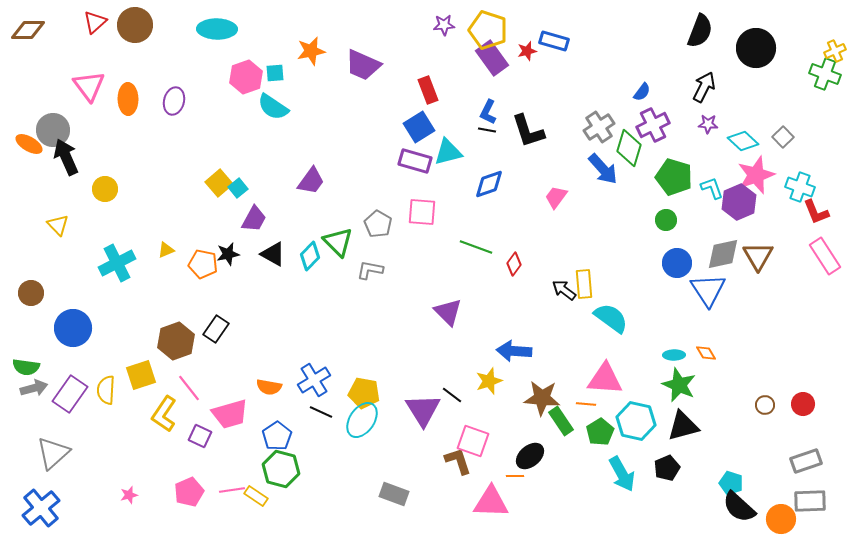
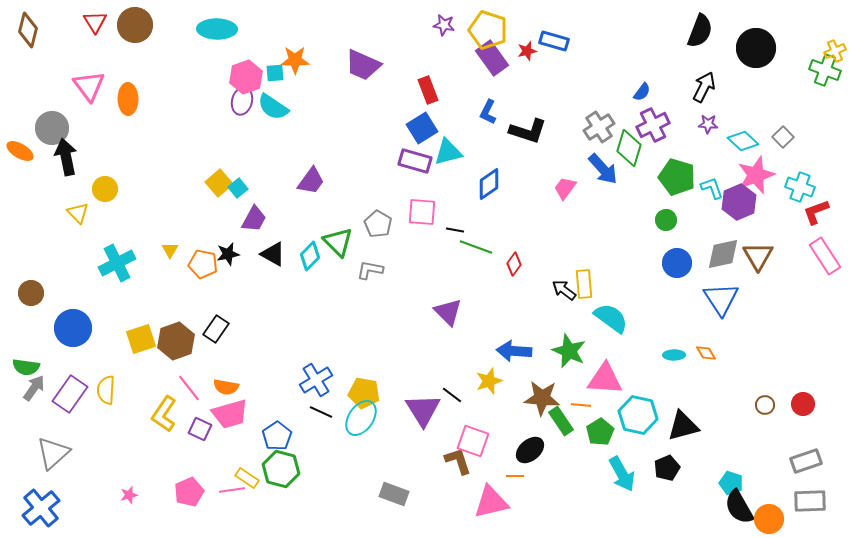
red triangle at (95, 22): rotated 20 degrees counterclockwise
purple star at (444, 25): rotated 15 degrees clockwise
brown diamond at (28, 30): rotated 76 degrees counterclockwise
orange star at (311, 51): moved 16 px left, 9 px down; rotated 12 degrees clockwise
green cross at (825, 74): moved 4 px up
purple ellipse at (174, 101): moved 68 px right
blue square at (419, 127): moved 3 px right, 1 px down
gray circle at (53, 130): moved 1 px left, 2 px up
black line at (487, 130): moved 32 px left, 100 px down
black L-shape at (528, 131): rotated 54 degrees counterclockwise
orange ellipse at (29, 144): moved 9 px left, 7 px down
black arrow at (66, 157): rotated 12 degrees clockwise
green pentagon at (674, 177): moved 3 px right
blue diamond at (489, 184): rotated 16 degrees counterclockwise
pink trapezoid at (556, 197): moved 9 px right, 9 px up
red L-shape at (816, 212): rotated 92 degrees clockwise
yellow triangle at (58, 225): moved 20 px right, 12 px up
yellow triangle at (166, 250): moved 4 px right; rotated 36 degrees counterclockwise
blue triangle at (708, 290): moved 13 px right, 9 px down
yellow square at (141, 375): moved 36 px up
blue cross at (314, 380): moved 2 px right
green star at (679, 385): moved 110 px left, 34 px up
orange semicircle at (269, 387): moved 43 px left
gray arrow at (34, 388): rotated 40 degrees counterclockwise
orange line at (586, 404): moved 5 px left, 1 px down
cyan ellipse at (362, 420): moved 1 px left, 2 px up
cyan hexagon at (636, 421): moved 2 px right, 6 px up
purple square at (200, 436): moved 7 px up
black ellipse at (530, 456): moved 6 px up
yellow rectangle at (256, 496): moved 9 px left, 18 px up
pink triangle at (491, 502): rotated 15 degrees counterclockwise
black semicircle at (739, 507): rotated 18 degrees clockwise
orange circle at (781, 519): moved 12 px left
